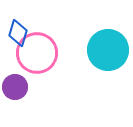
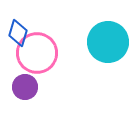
cyan circle: moved 8 px up
purple circle: moved 10 px right
